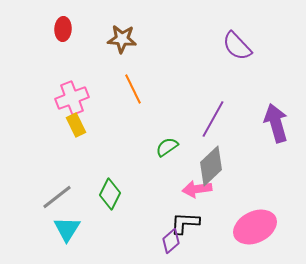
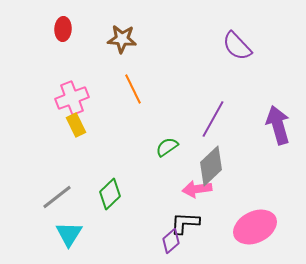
purple arrow: moved 2 px right, 2 px down
green diamond: rotated 20 degrees clockwise
cyan triangle: moved 2 px right, 5 px down
